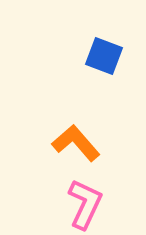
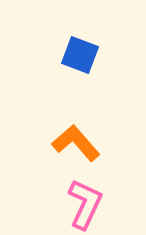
blue square: moved 24 px left, 1 px up
